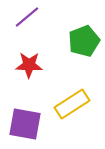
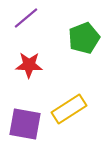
purple line: moved 1 px left, 1 px down
green pentagon: moved 3 px up
yellow rectangle: moved 3 px left, 5 px down
